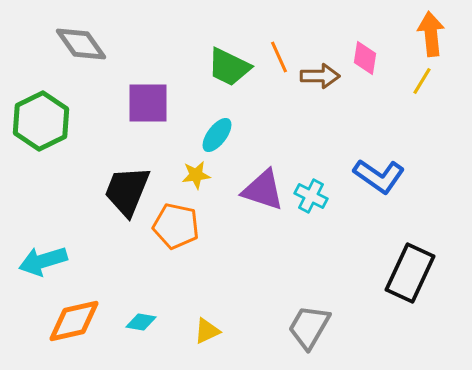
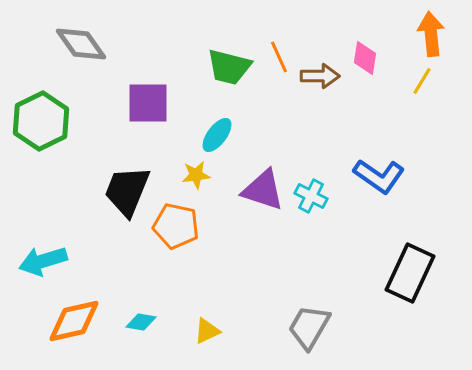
green trapezoid: rotated 12 degrees counterclockwise
